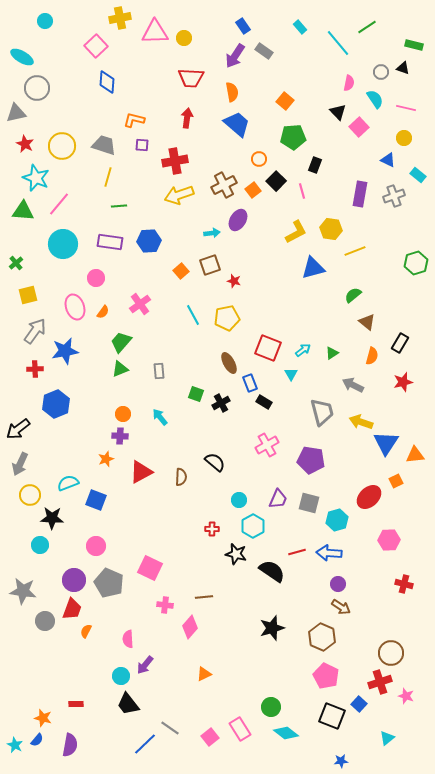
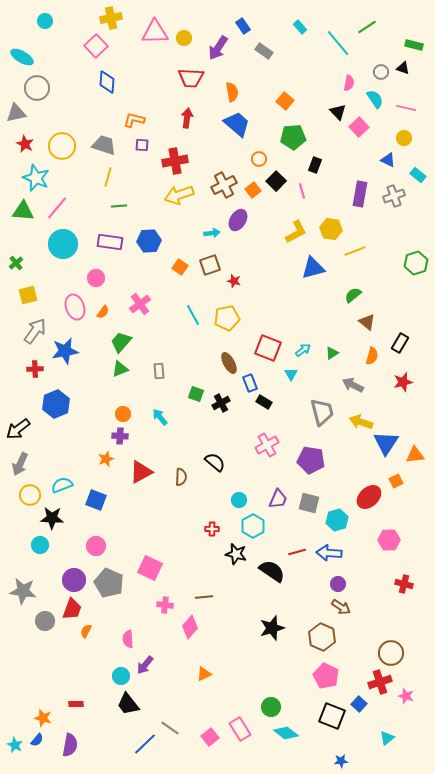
yellow cross at (120, 18): moved 9 px left
purple arrow at (235, 56): moved 17 px left, 8 px up
pink line at (59, 204): moved 2 px left, 4 px down
orange square at (181, 271): moved 1 px left, 4 px up; rotated 14 degrees counterclockwise
cyan semicircle at (68, 483): moved 6 px left, 2 px down
